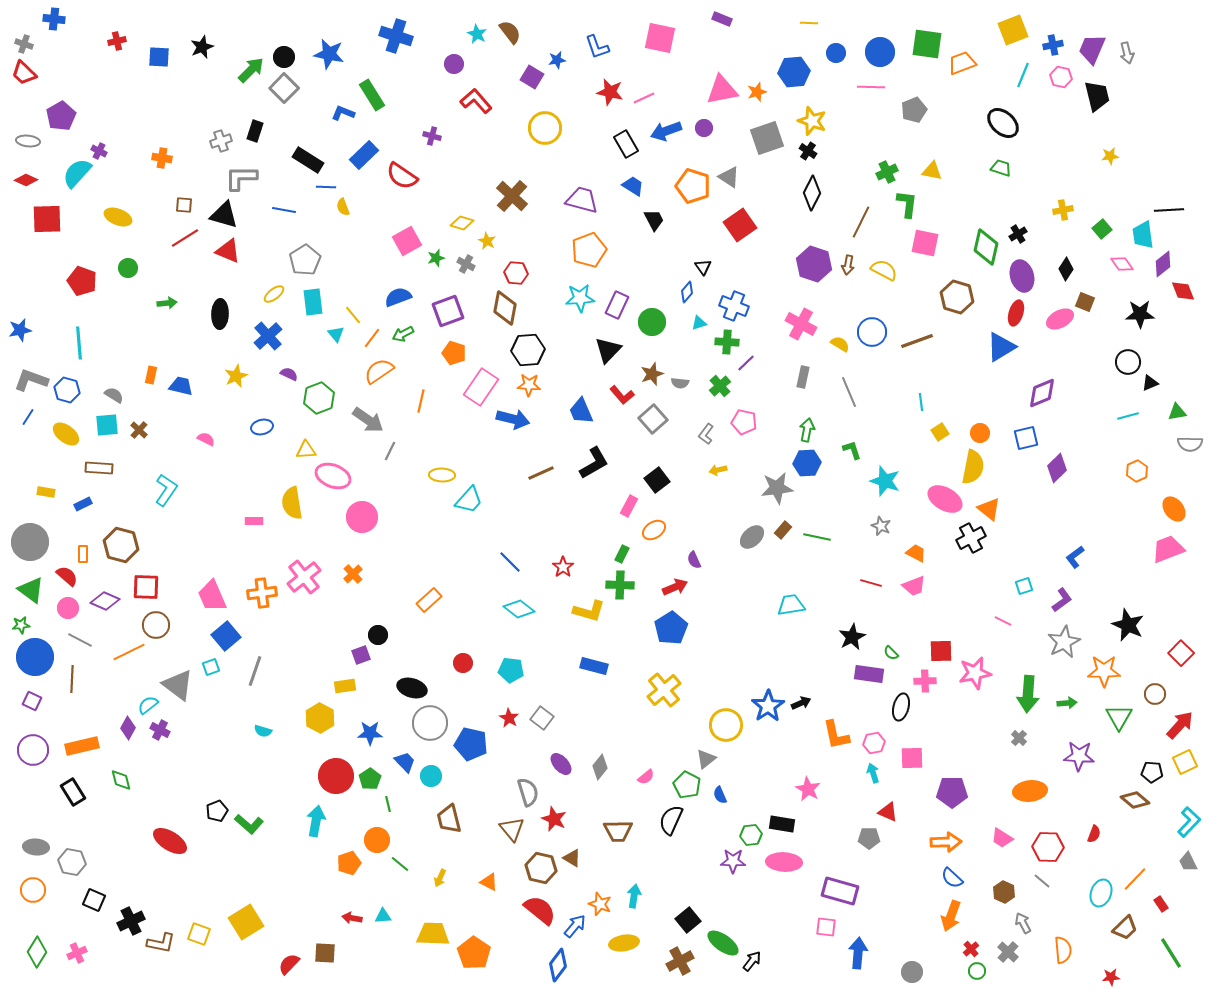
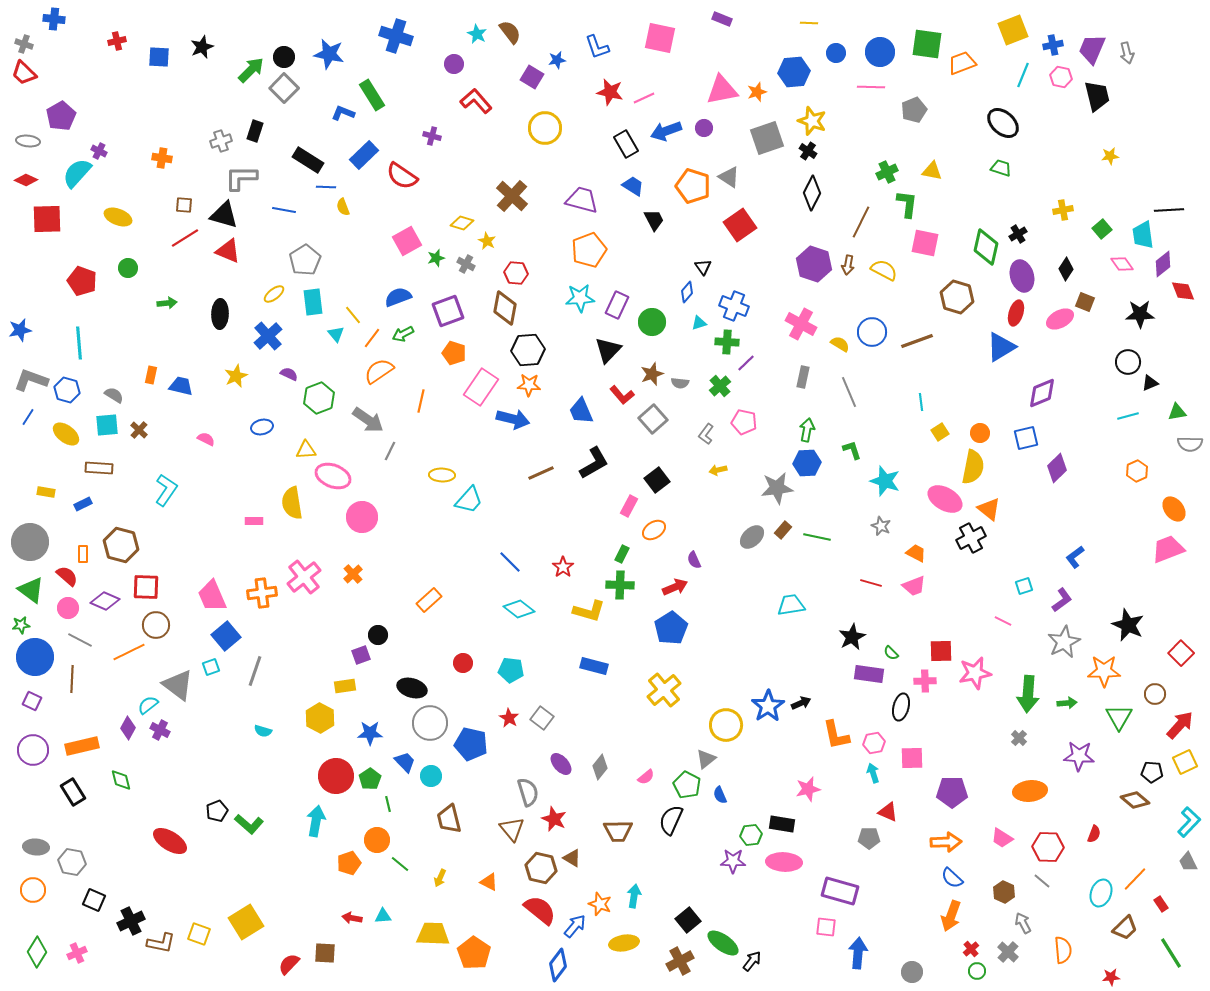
pink star at (808, 789): rotated 30 degrees clockwise
